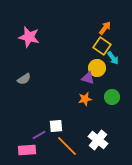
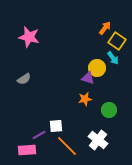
yellow square: moved 15 px right, 5 px up
green circle: moved 3 px left, 13 px down
